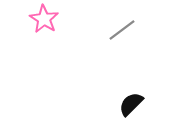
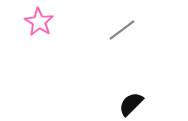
pink star: moved 5 px left, 3 px down
